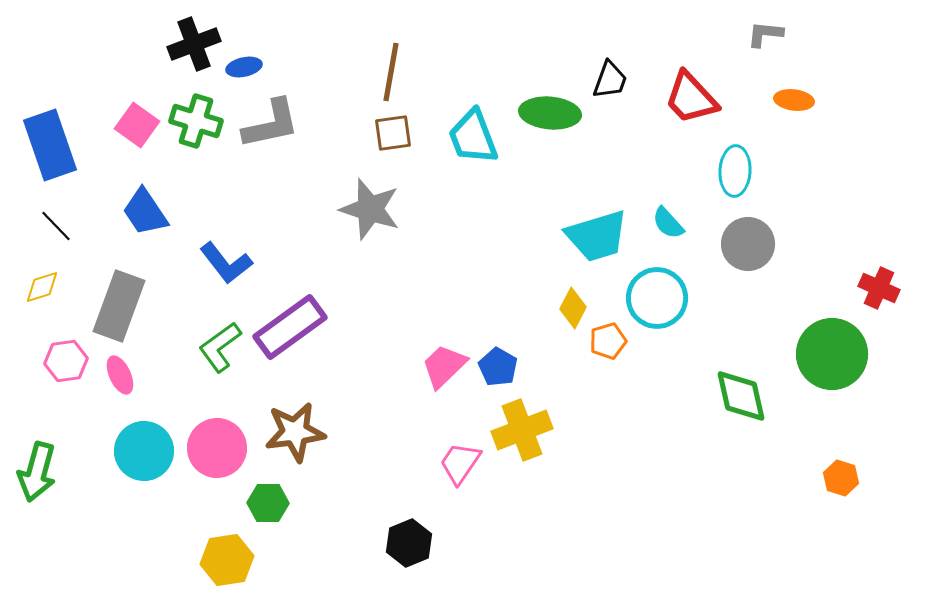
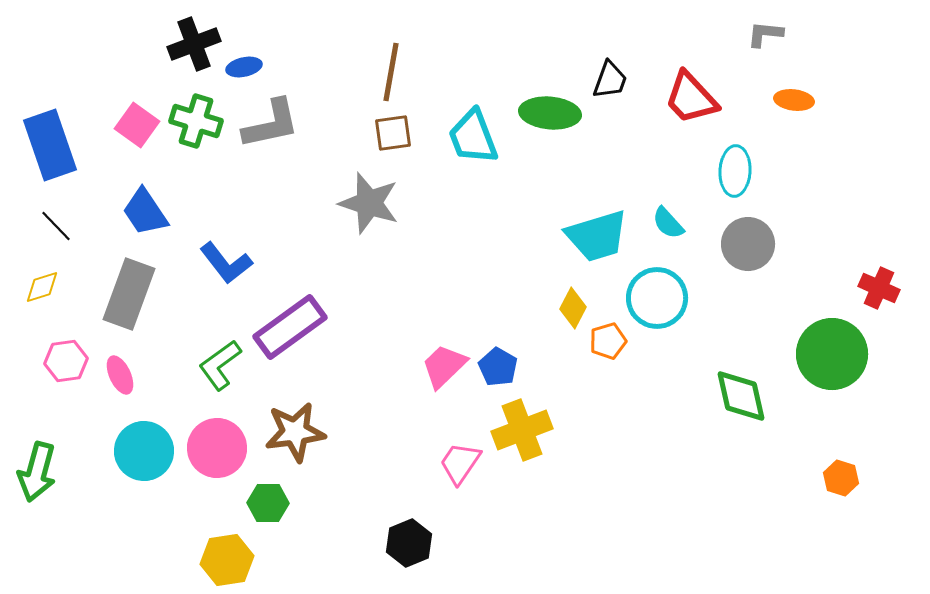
gray star at (370, 209): moved 1 px left, 6 px up
gray rectangle at (119, 306): moved 10 px right, 12 px up
green L-shape at (220, 347): moved 18 px down
